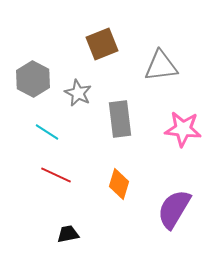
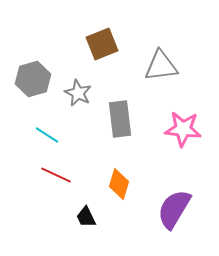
gray hexagon: rotated 16 degrees clockwise
cyan line: moved 3 px down
black trapezoid: moved 18 px right, 17 px up; rotated 105 degrees counterclockwise
